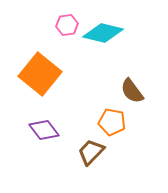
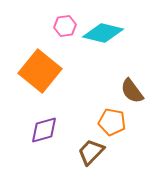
pink hexagon: moved 2 px left, 1 px down
orange square: moved 3 px up
purple diamond: rotated 68 degrees counterclockwise
